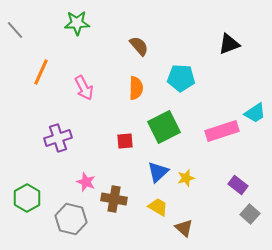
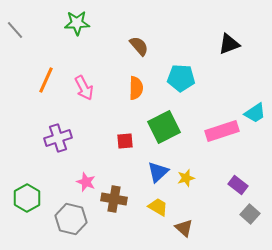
orange line: moved 5 px right, 8 px down
